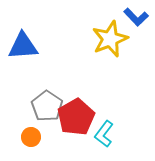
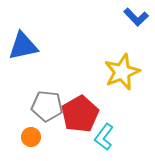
yellow star: moved 12 px right, 33 px down
blue triangle: rotated 8 degrees counterclockwise
gray pentagon: rotated 28 degrees counterclockwise
red pentagon: moved 4 px right, 3 px up
cyan L-shape: moved 3 px down
